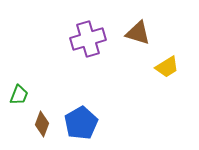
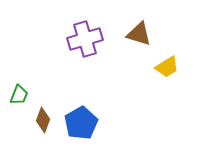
brown triangle: moved 1 px right, 1 px down
purple cross: moved 3 px left
brown diamond: moved 1 px right, 4 px up
